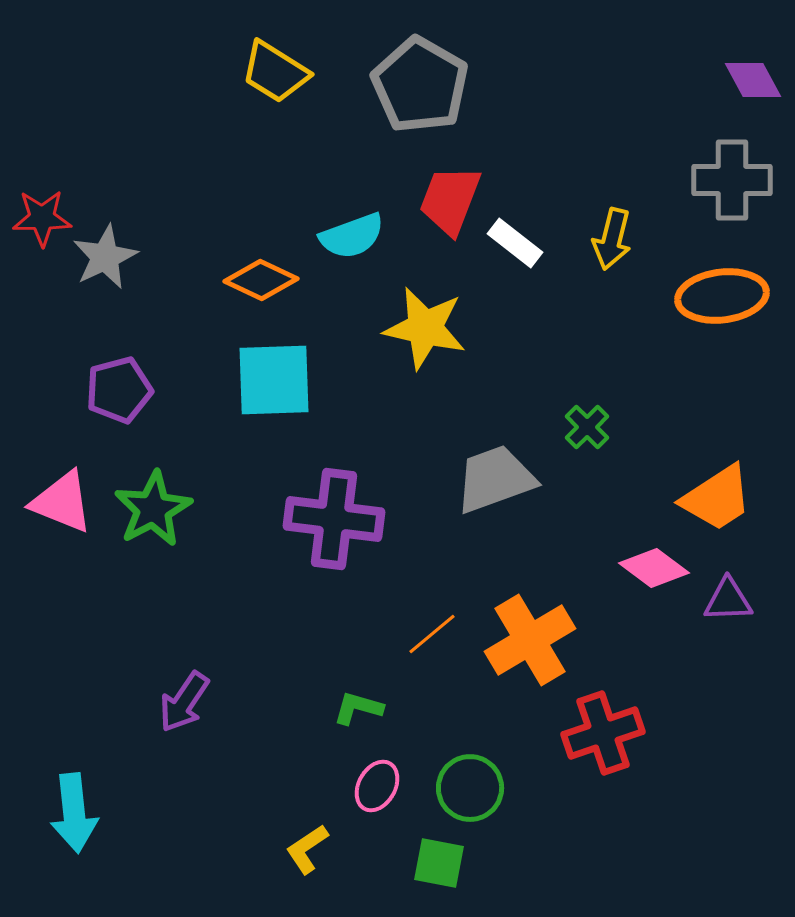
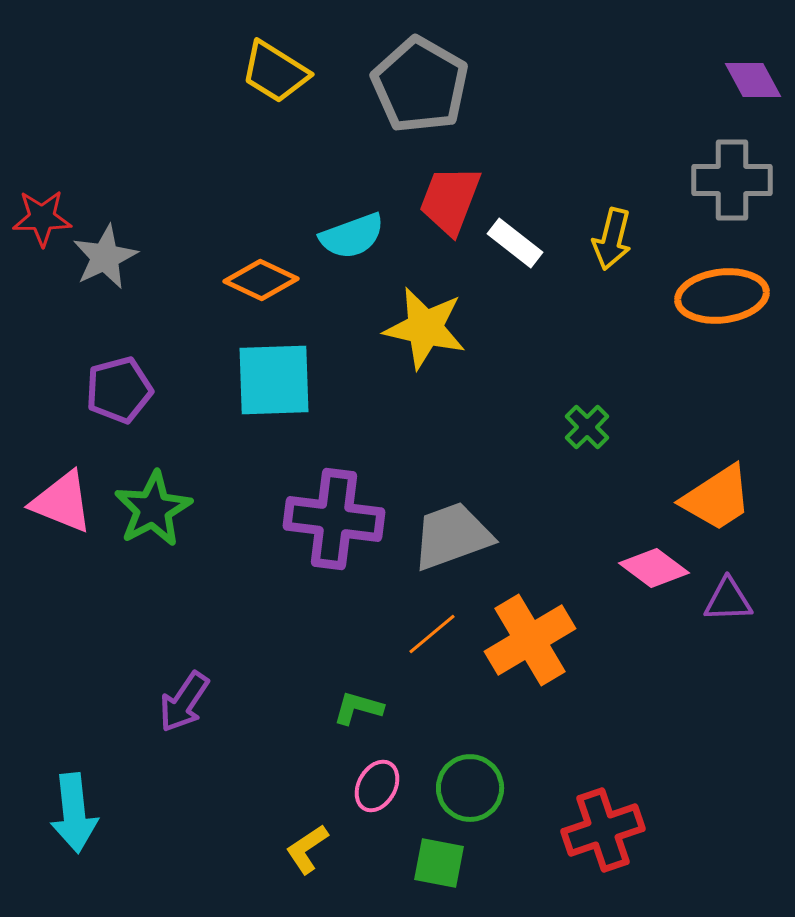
gray trapezoid: moved 43 px left, 57 px down
red cross: moved 97 px down
